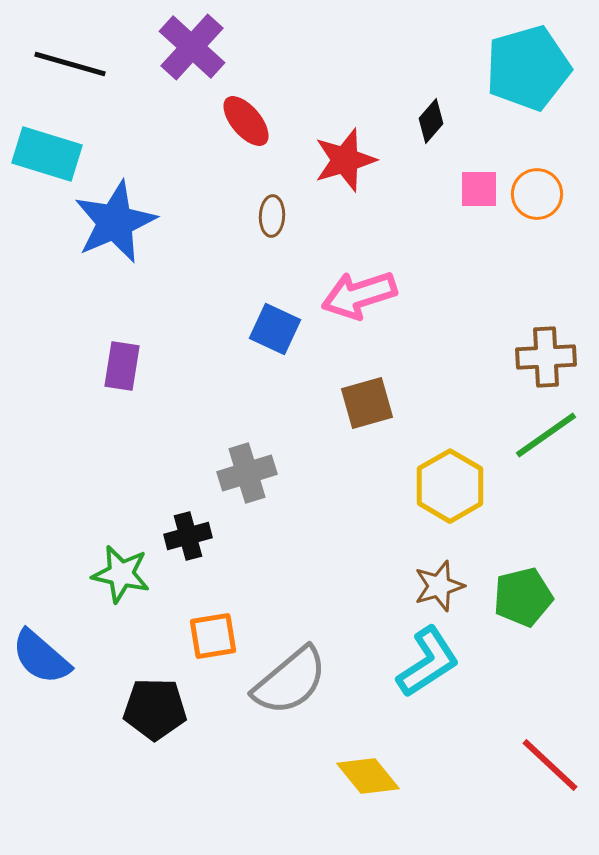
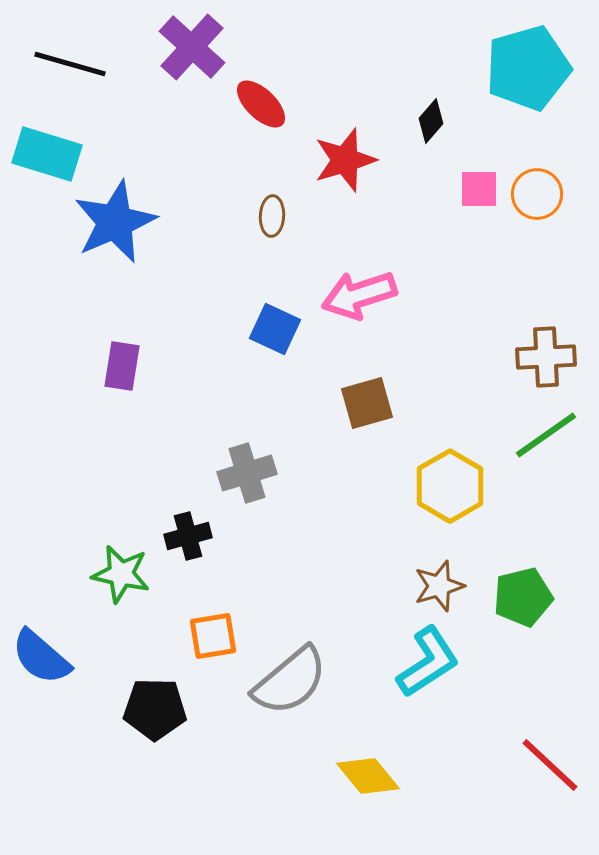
red ellipse: moved 15 px right, 17 px up; rotated 6 degrees counterclockwise
